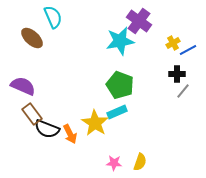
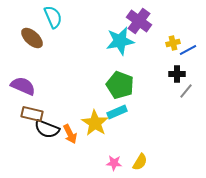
yellow cross: rotated 16 degrees clockwise
gray line: moved 3 px right
brown rectangle: rotated 40 degrees counterclockwise
yellow semicircle: rotated 12 degrees clockwise
